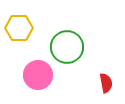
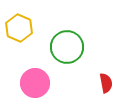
yellow hexagon: rotated 24 degrees clockwise
pink circle: moved 3 px left, 8 px down
